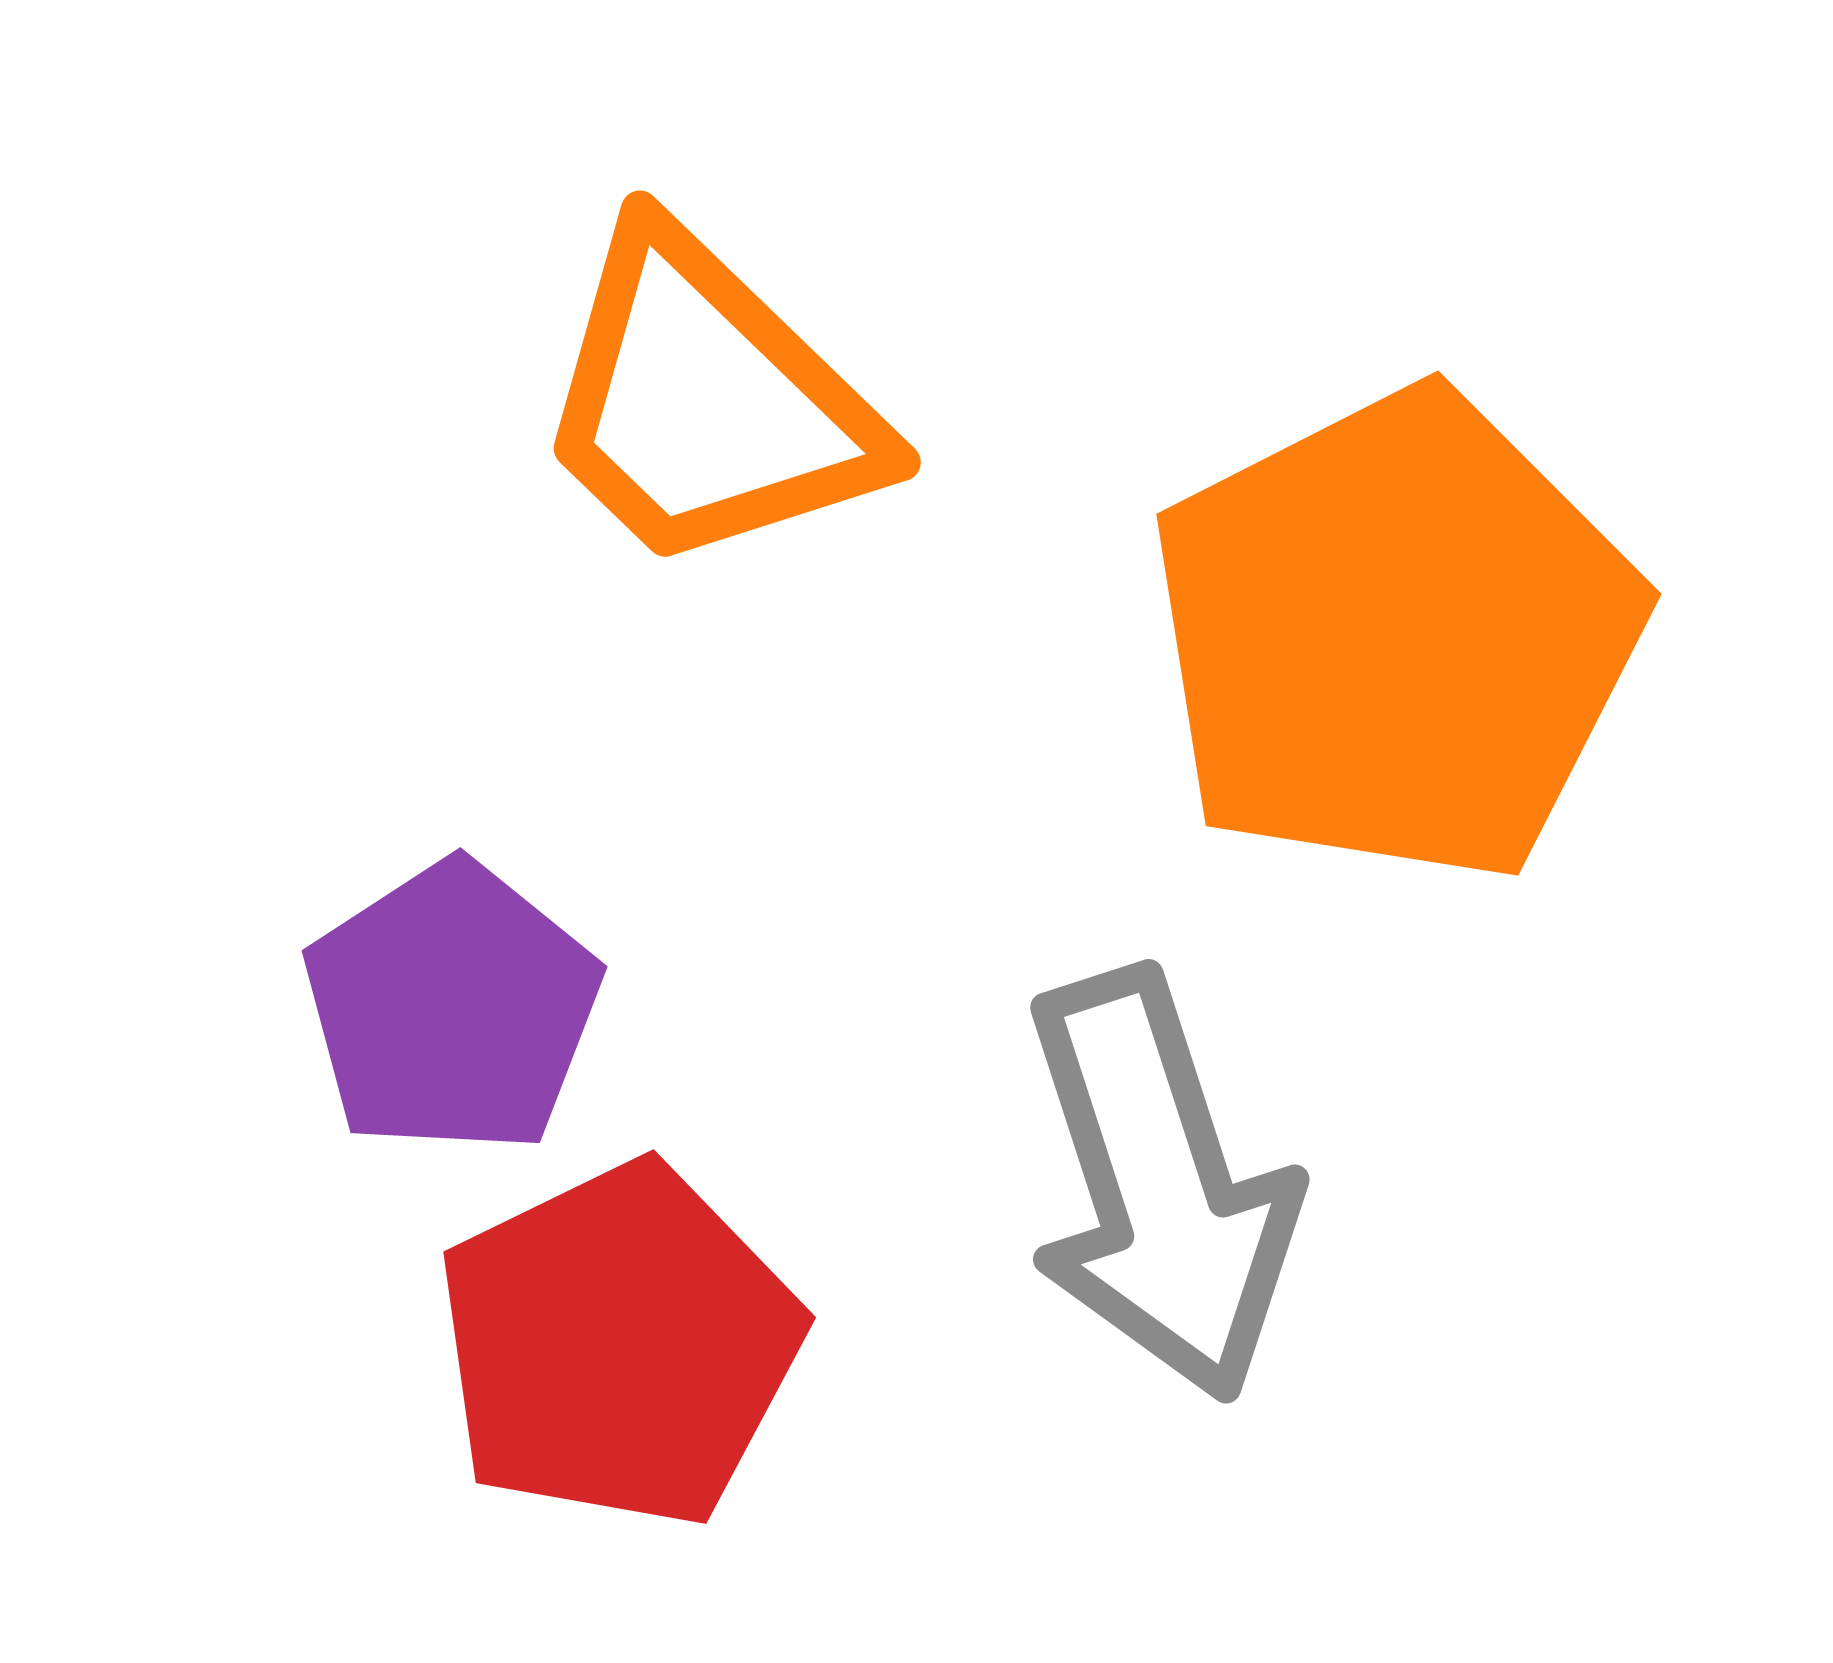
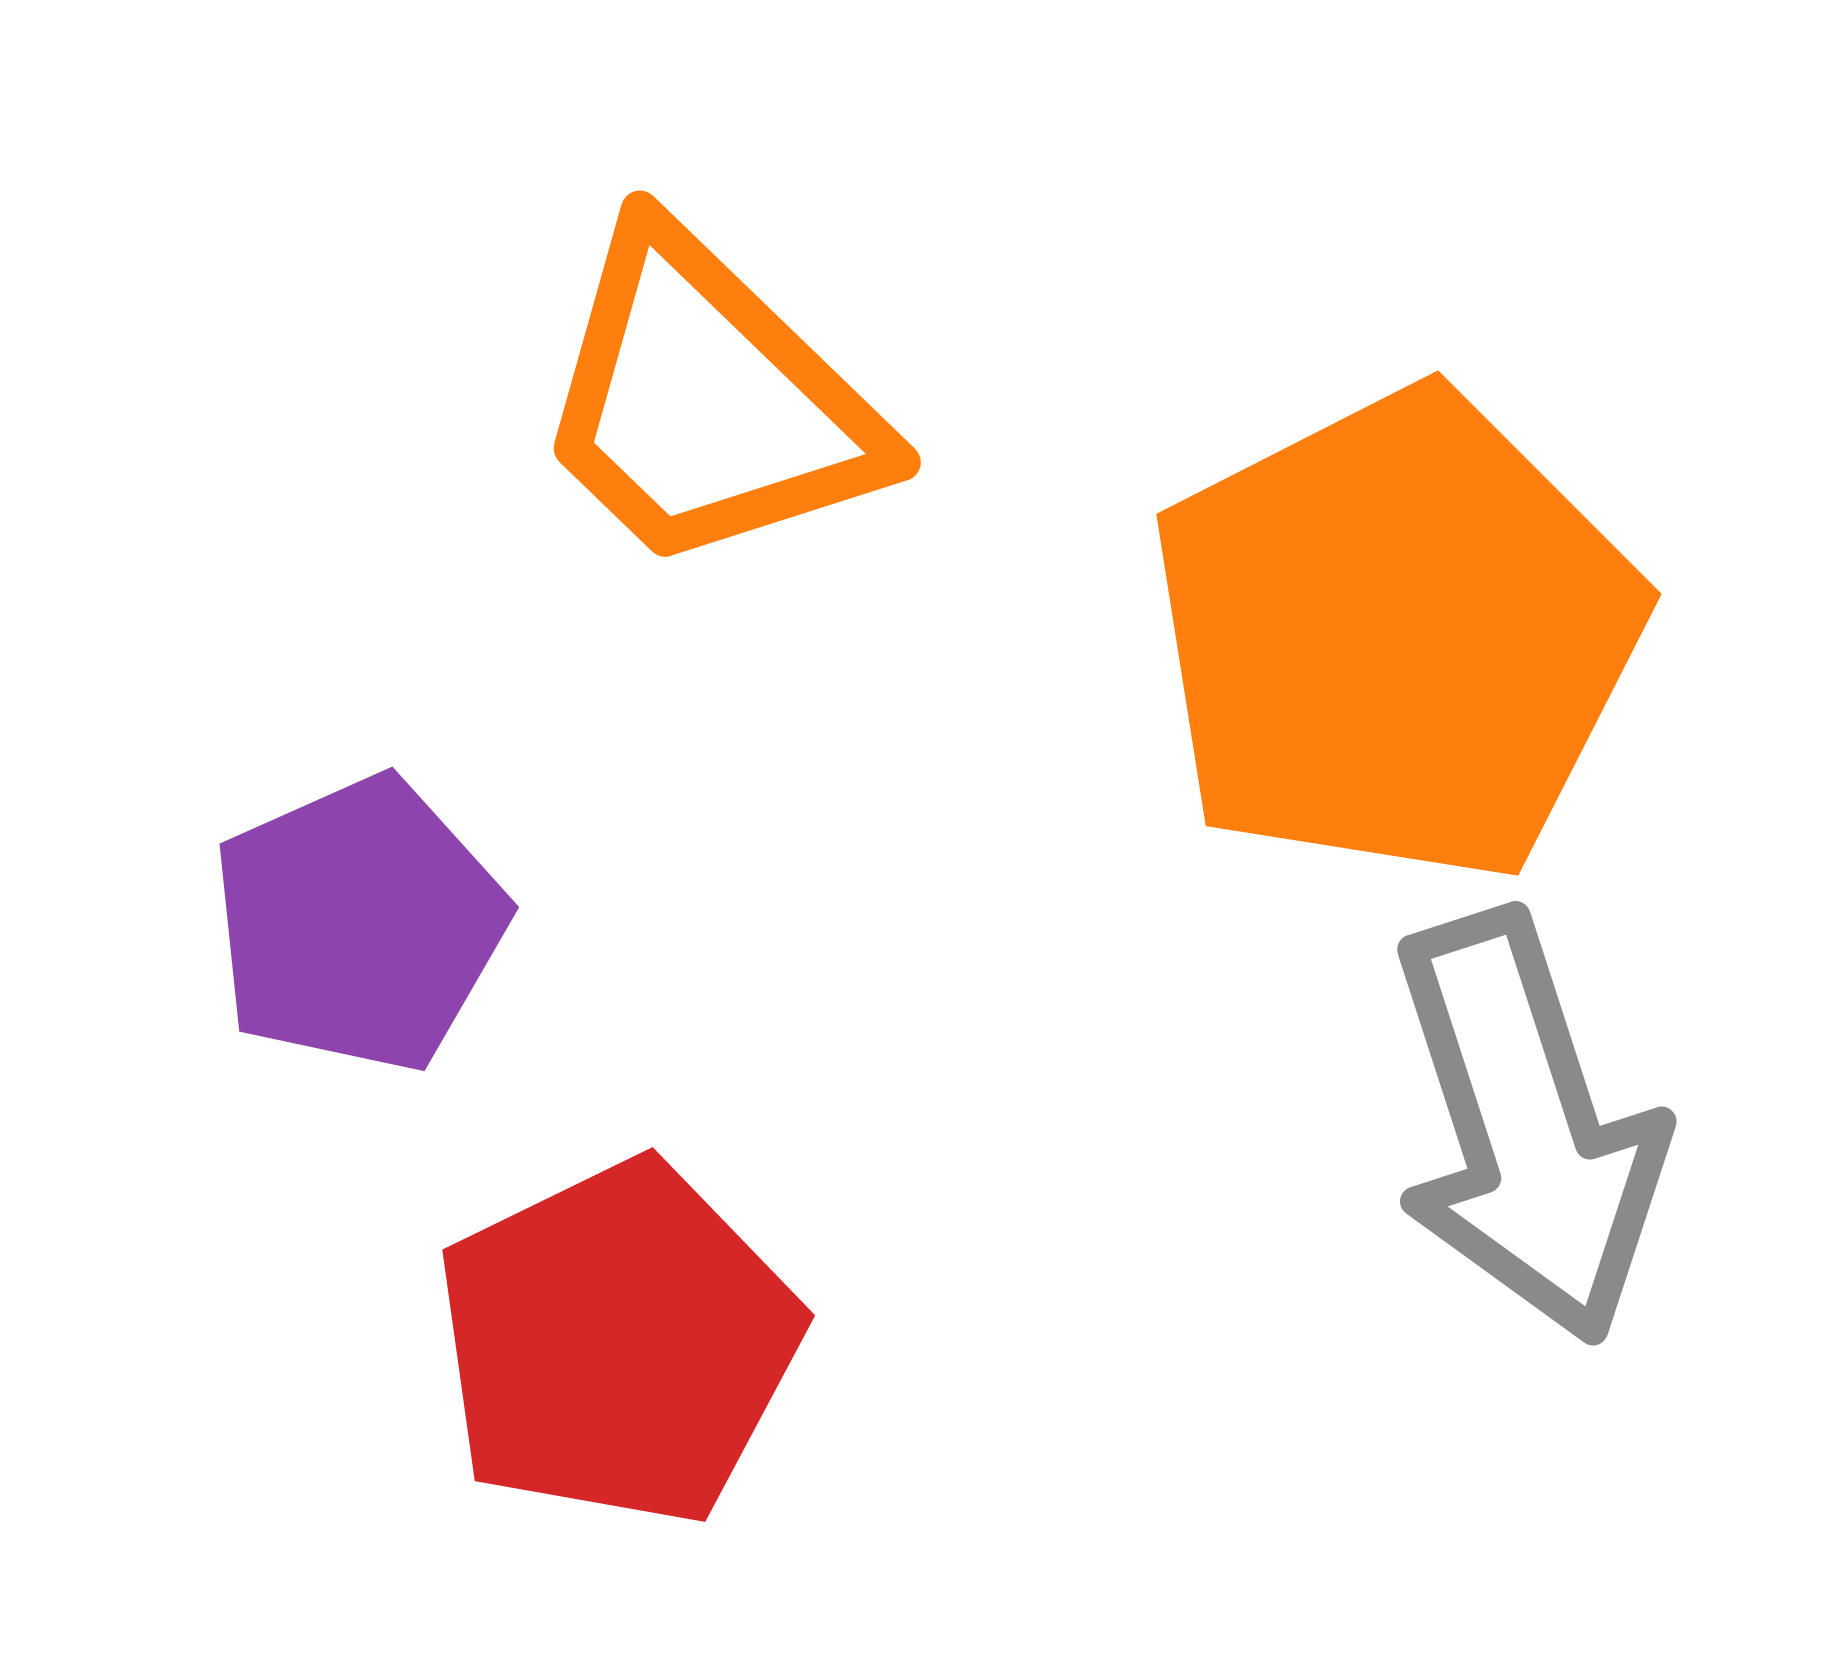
purple pentagon: moved 93 px left, 84 px up; rotated 9 degrees clockwise
gray arrow: moved 367 px right, 58 px up
red pentagon: moved 1 px left, 2 px up
